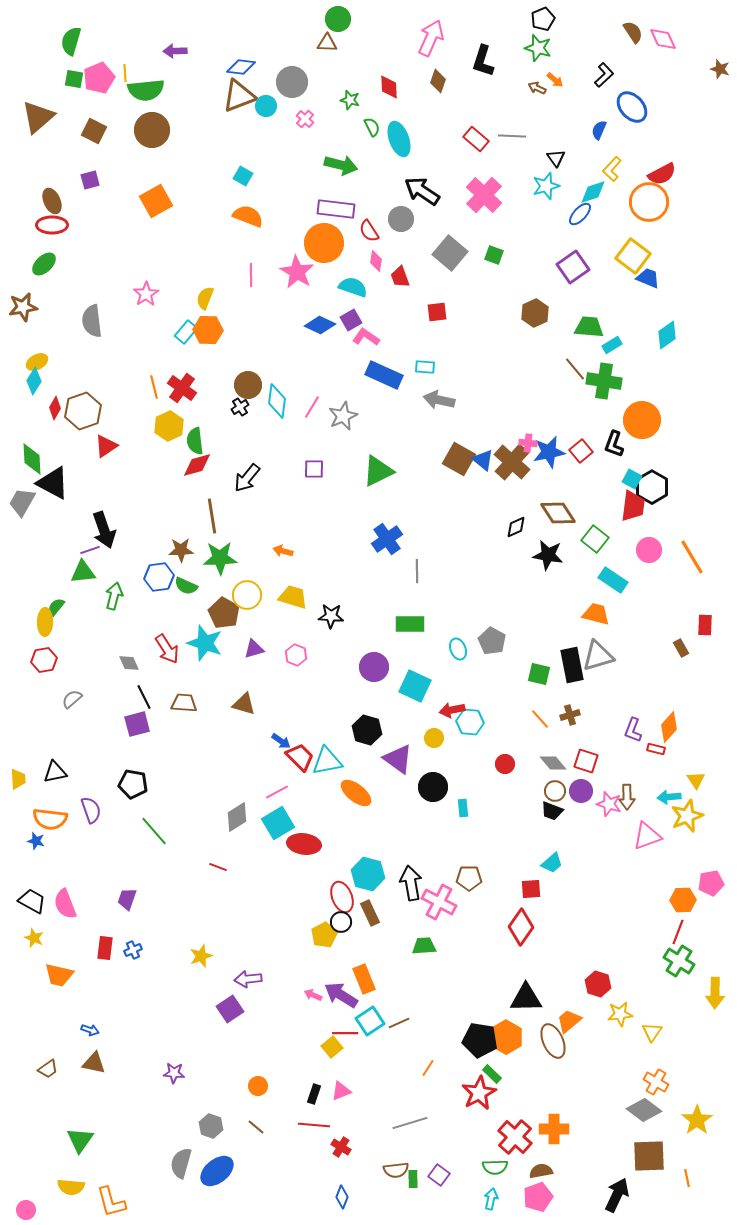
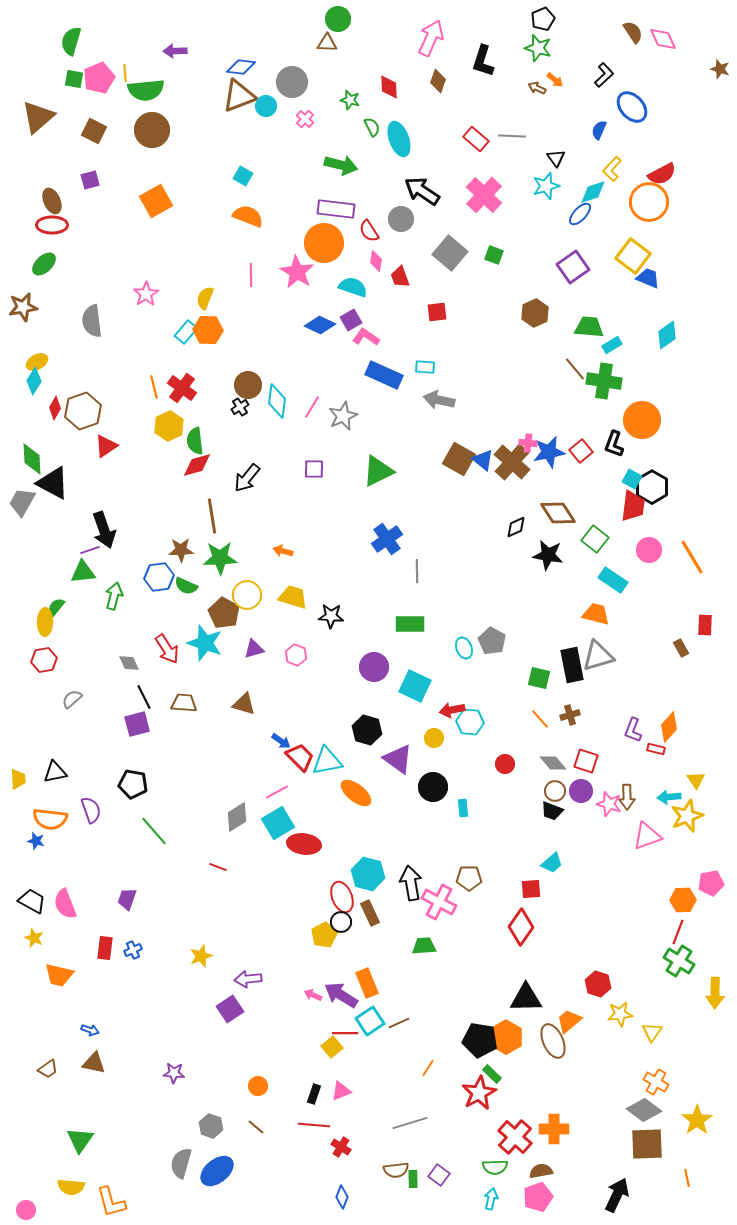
cyan ellipse at (458, 649): moved 6 px right, 1 px up
green square at (539, 674): moved 4 px down
orange rectangle at (364, 979): moved 3 px right, 4 px down
brown square at (649, 1156): moved 2 px left, 12 px up
